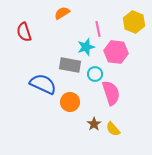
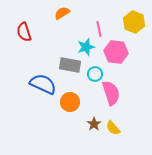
pink line: moved 1 px right
yellow semicircle: moved 1 px up
